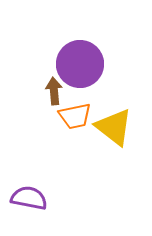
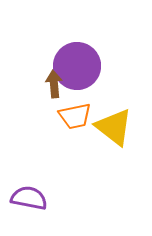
purple circle: moved 3 px left, 2 px down
brown arrow: moved 7 px up
